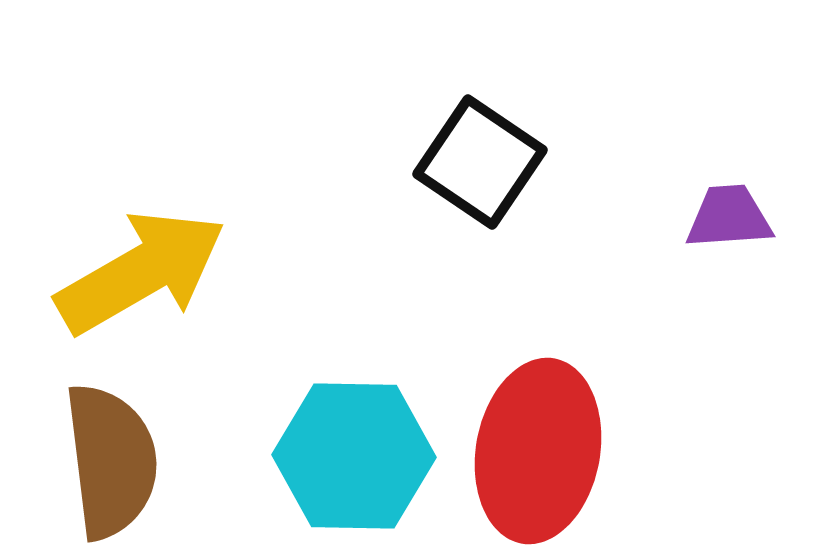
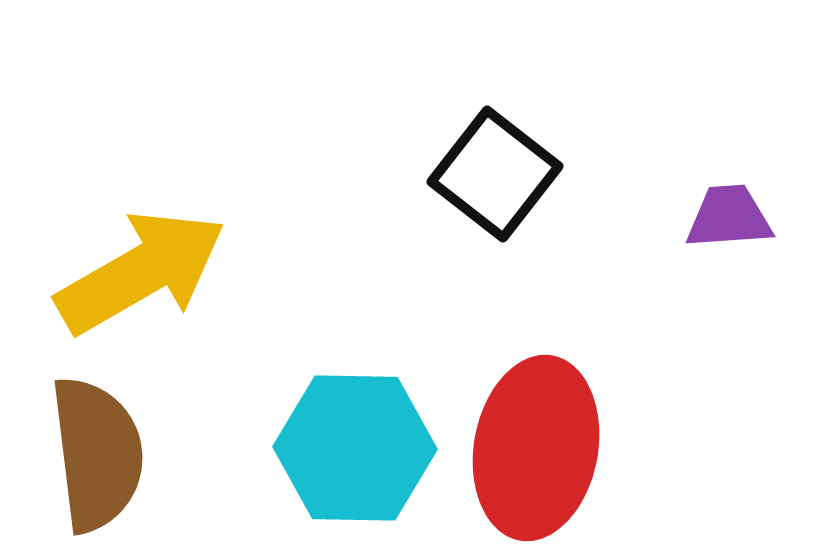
black square: moved 15 px right, 12 px down; rotated 4 degrees clockwise
red ellipse: moved 2 px left, 3 px up
cyan hexagon: moved 1 px right, 8 px up
brown semicircle: moved 14 px left, 7 px up
